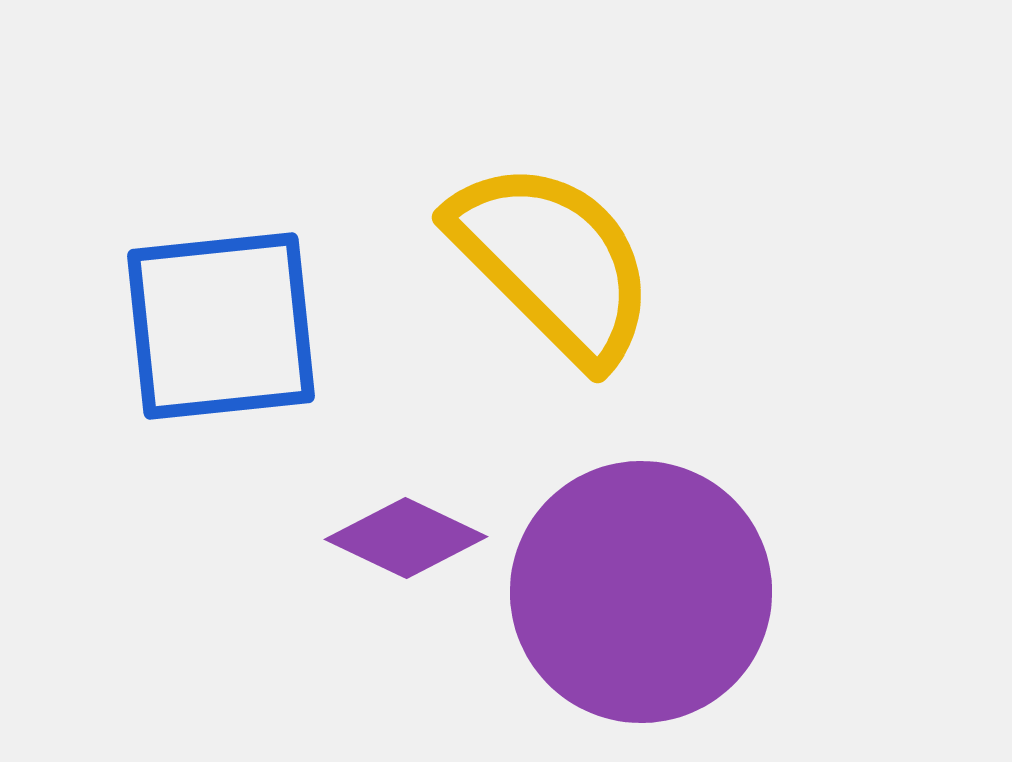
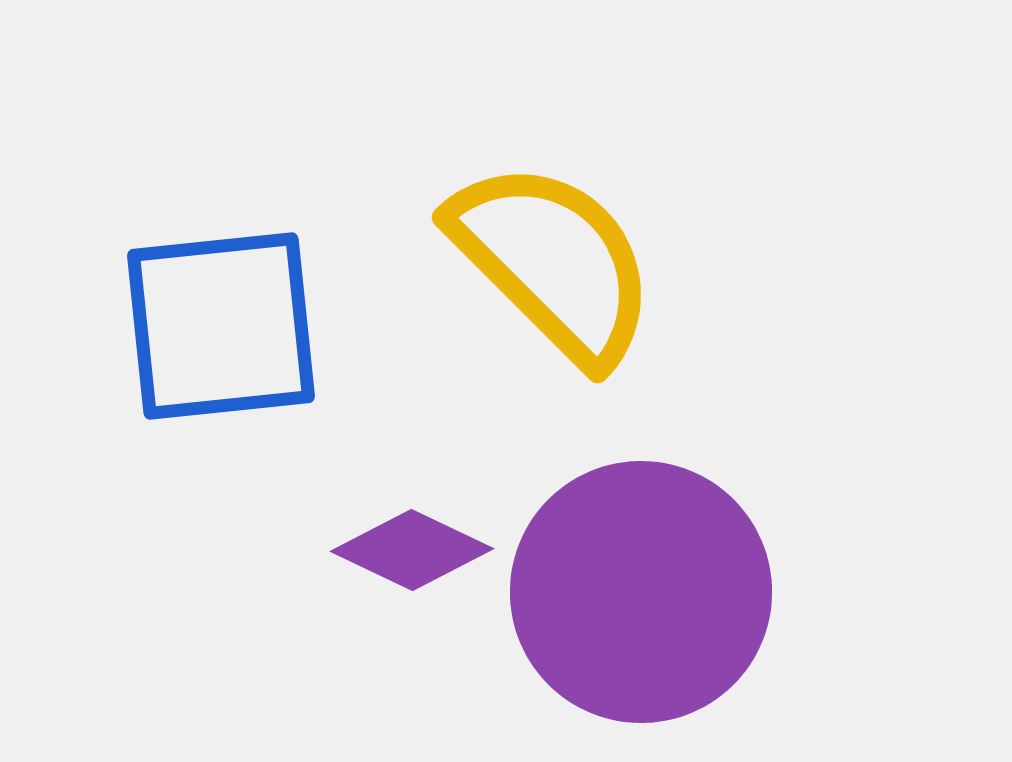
purple diamond: moved 6 px right, 12 px down
